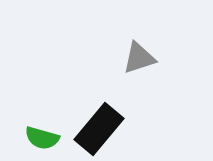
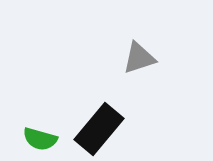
green semicircle: moved 2 px left, 1 px down
